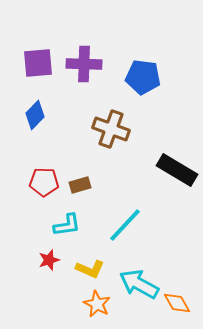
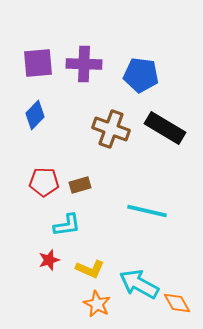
blue pentagon: moved 2 px left, 2 px up
black rectangle: moved 12 px left, 42 px up
cyan line: moved 22 px right, 14 px up; rotated 60 degrees clockwise
